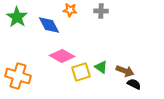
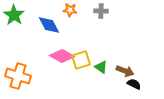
green star: moved 3 px left, 2 px up
yellow square: moved 12 px up
